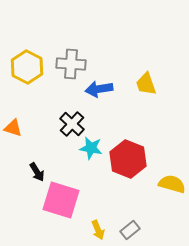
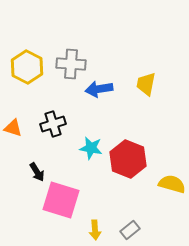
yellow trapezoid: rotated 30 degrees clockwise
black cross: moved 19 px left; rotated 30 degrees clockwise
yellow arrow: moved 3 px left; rotated 18 degrees clockwise
